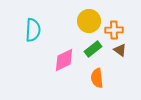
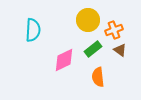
yellow circle: moved 1 px left, 1 px up
orange cross: rotated 18 degrees counterclockwise
orange semicircle: moved 1 px right, 1 px up
